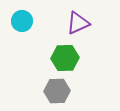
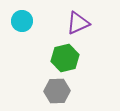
green hexagon: rotated 12 degrees counterclockwise
